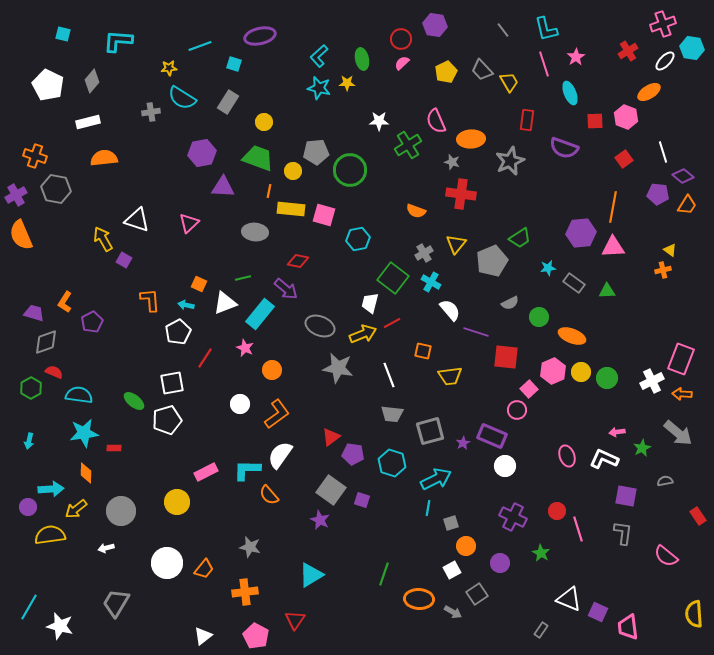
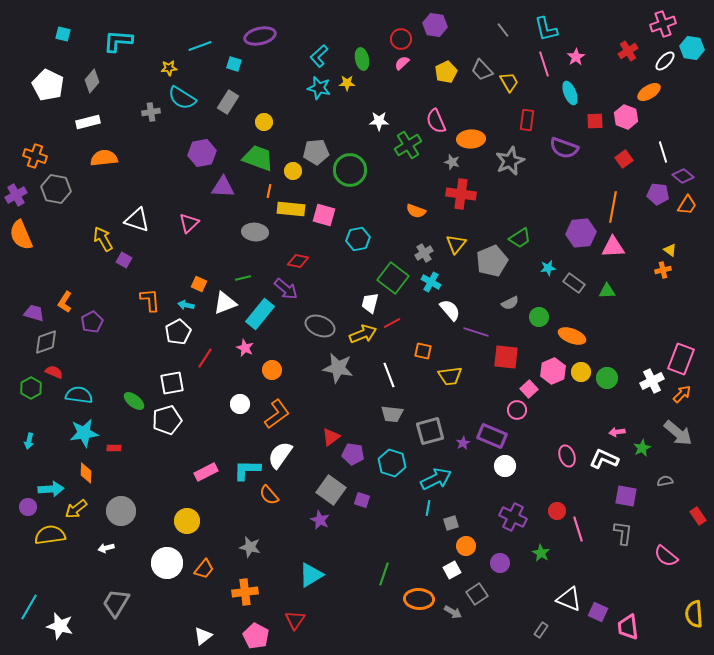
orange arrow at (682, 394): rotated 132 degrees clockwise
yellow circle at (177, 502): moved 10 px right, 19 px down
